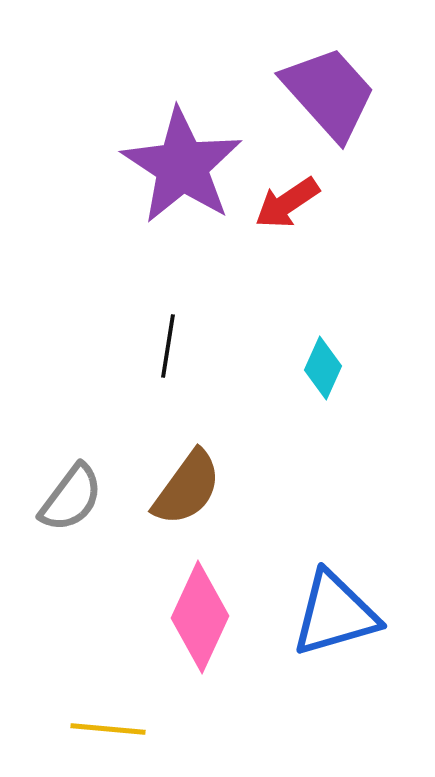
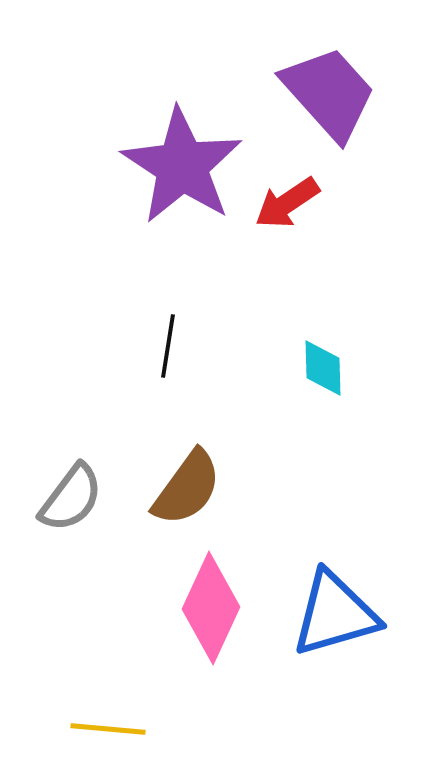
cyan diamond: rotated 26 degrees counterclockwise
pink diamond: moved 11 px right, 9 px up
